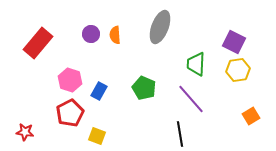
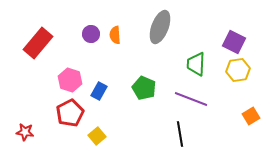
purple line: rotated 28 degrees counterclockwise
yellow square: rotated 30 degrees clockwise
